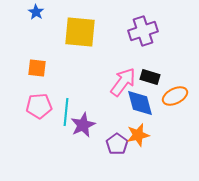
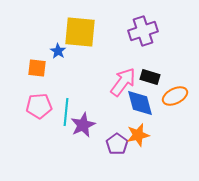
blue star: moved 22 px right, 39 px down
